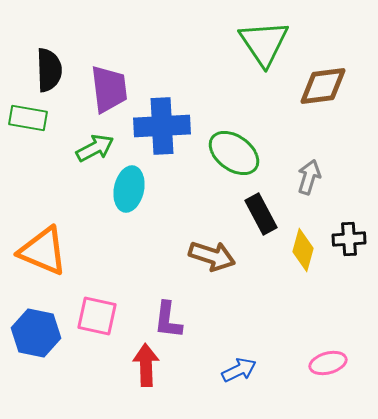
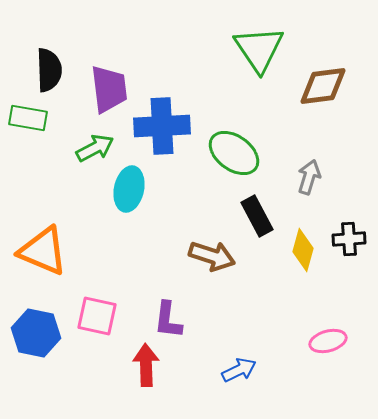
green triangle: moved 5 px left, 6 px down
black rectangle: moved 4 px left, 2 px down
pink ellipse: moved 22 px up
